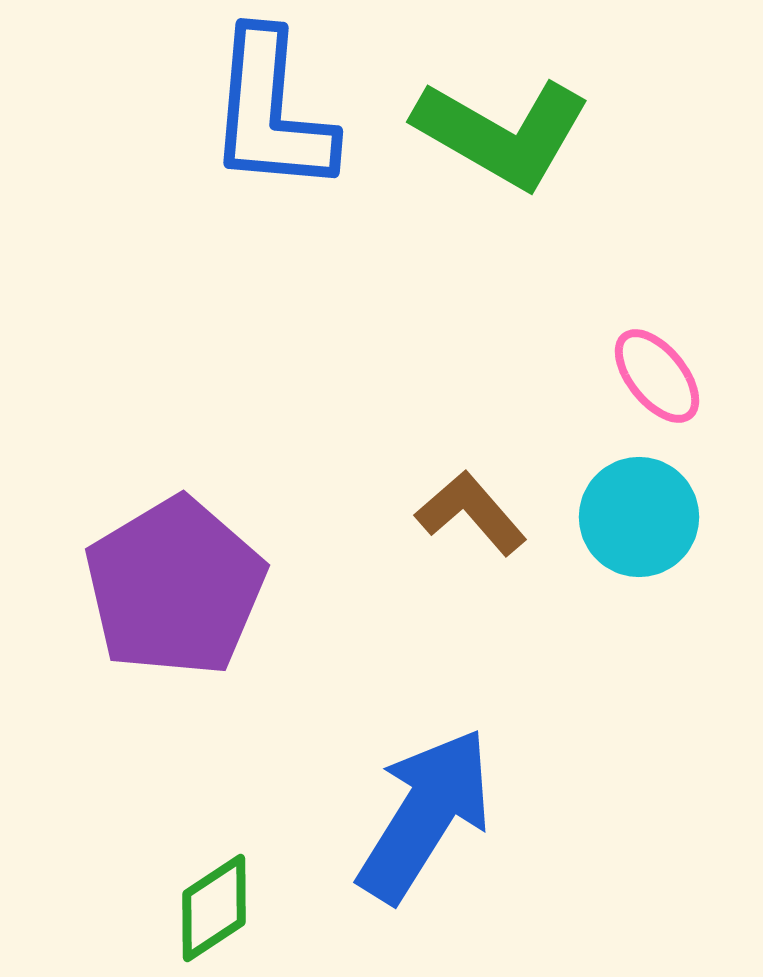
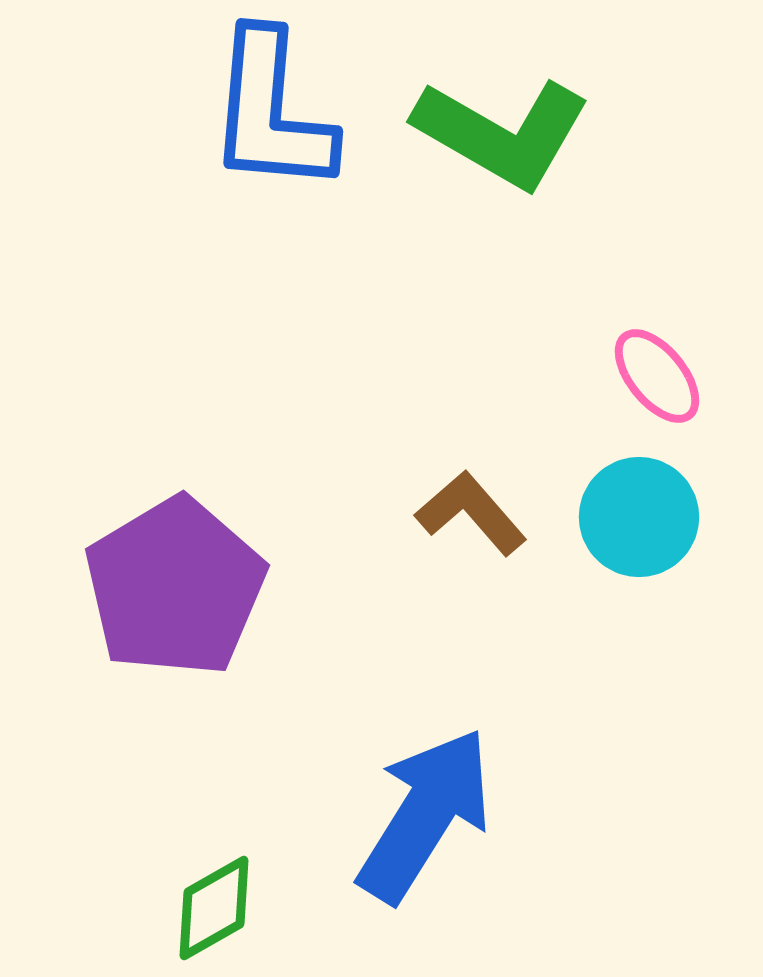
green diamond: rotated 4 degrees clockwise
